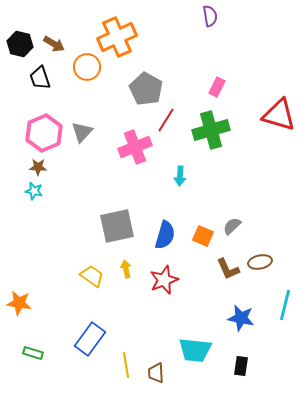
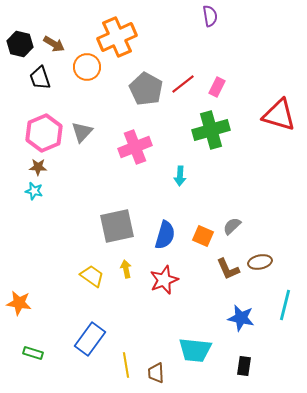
red line: moved 17 px right, 36 px up; rotated 20 degrees clockwise
black rectangle: moved 3 px right
